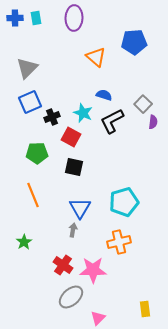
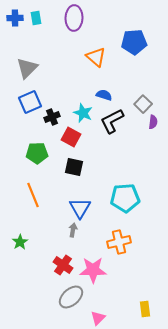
cyan pentagon: moved 1 px right, 4 px up; rotated 12 degrees clockwise
green star: moved 4 px left
